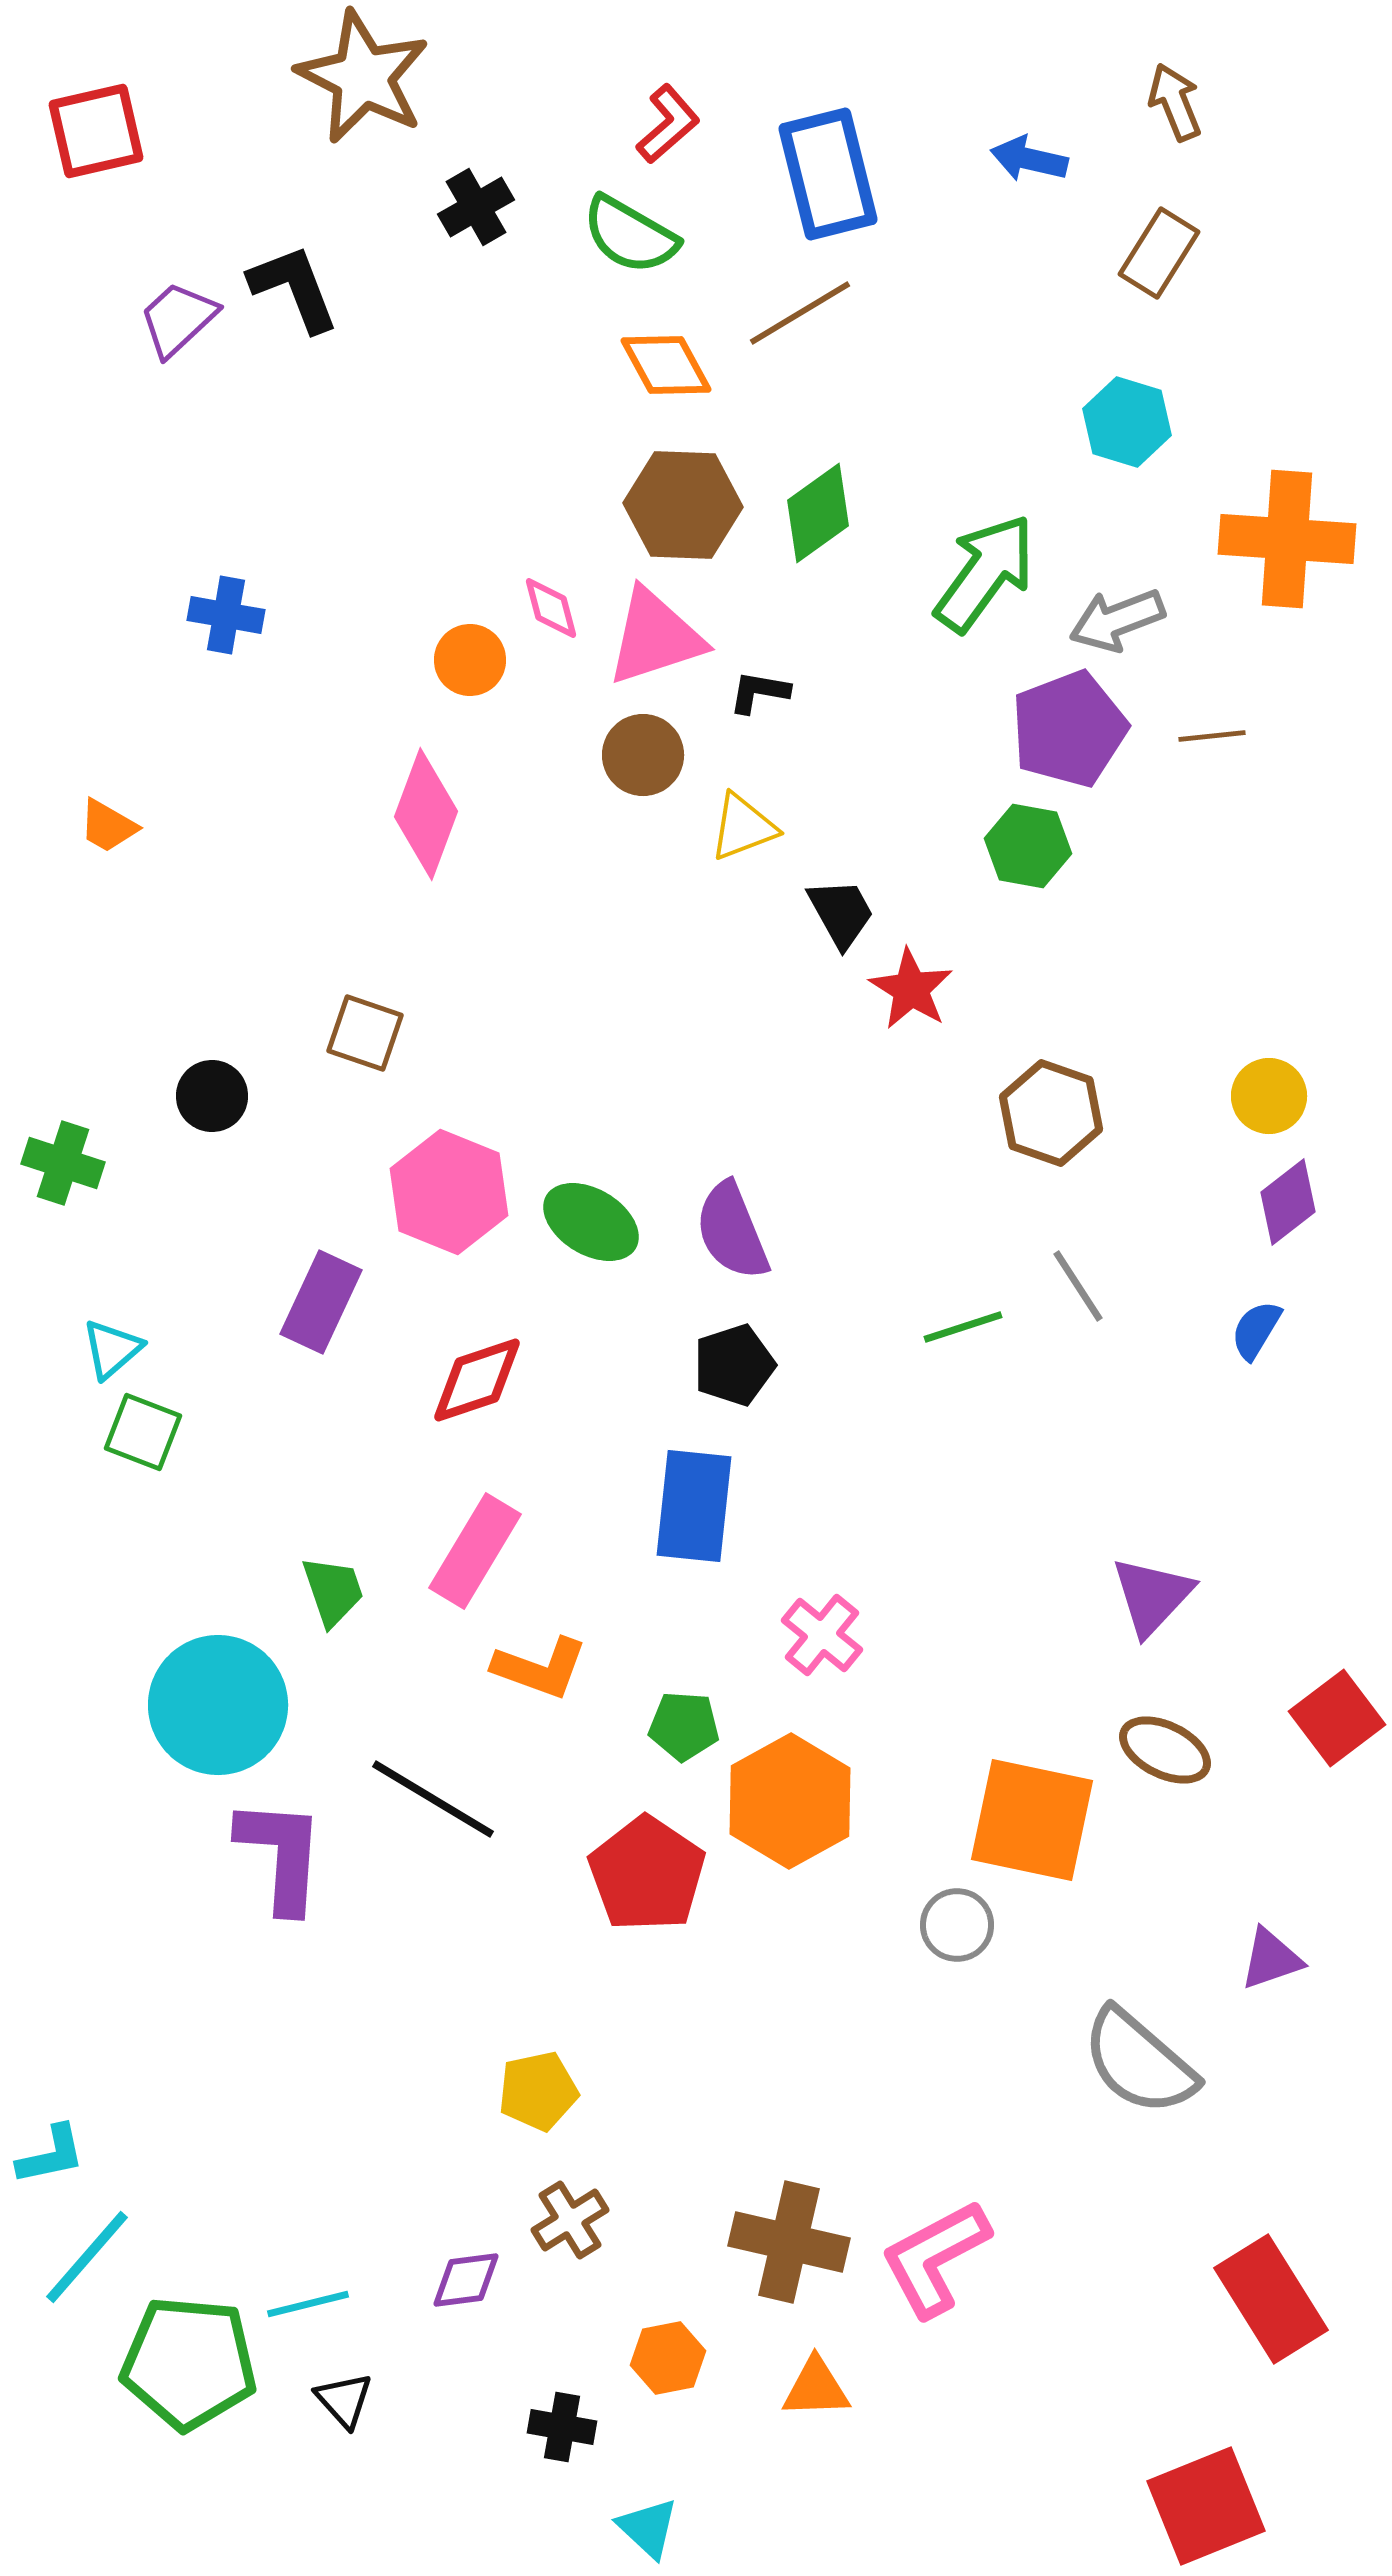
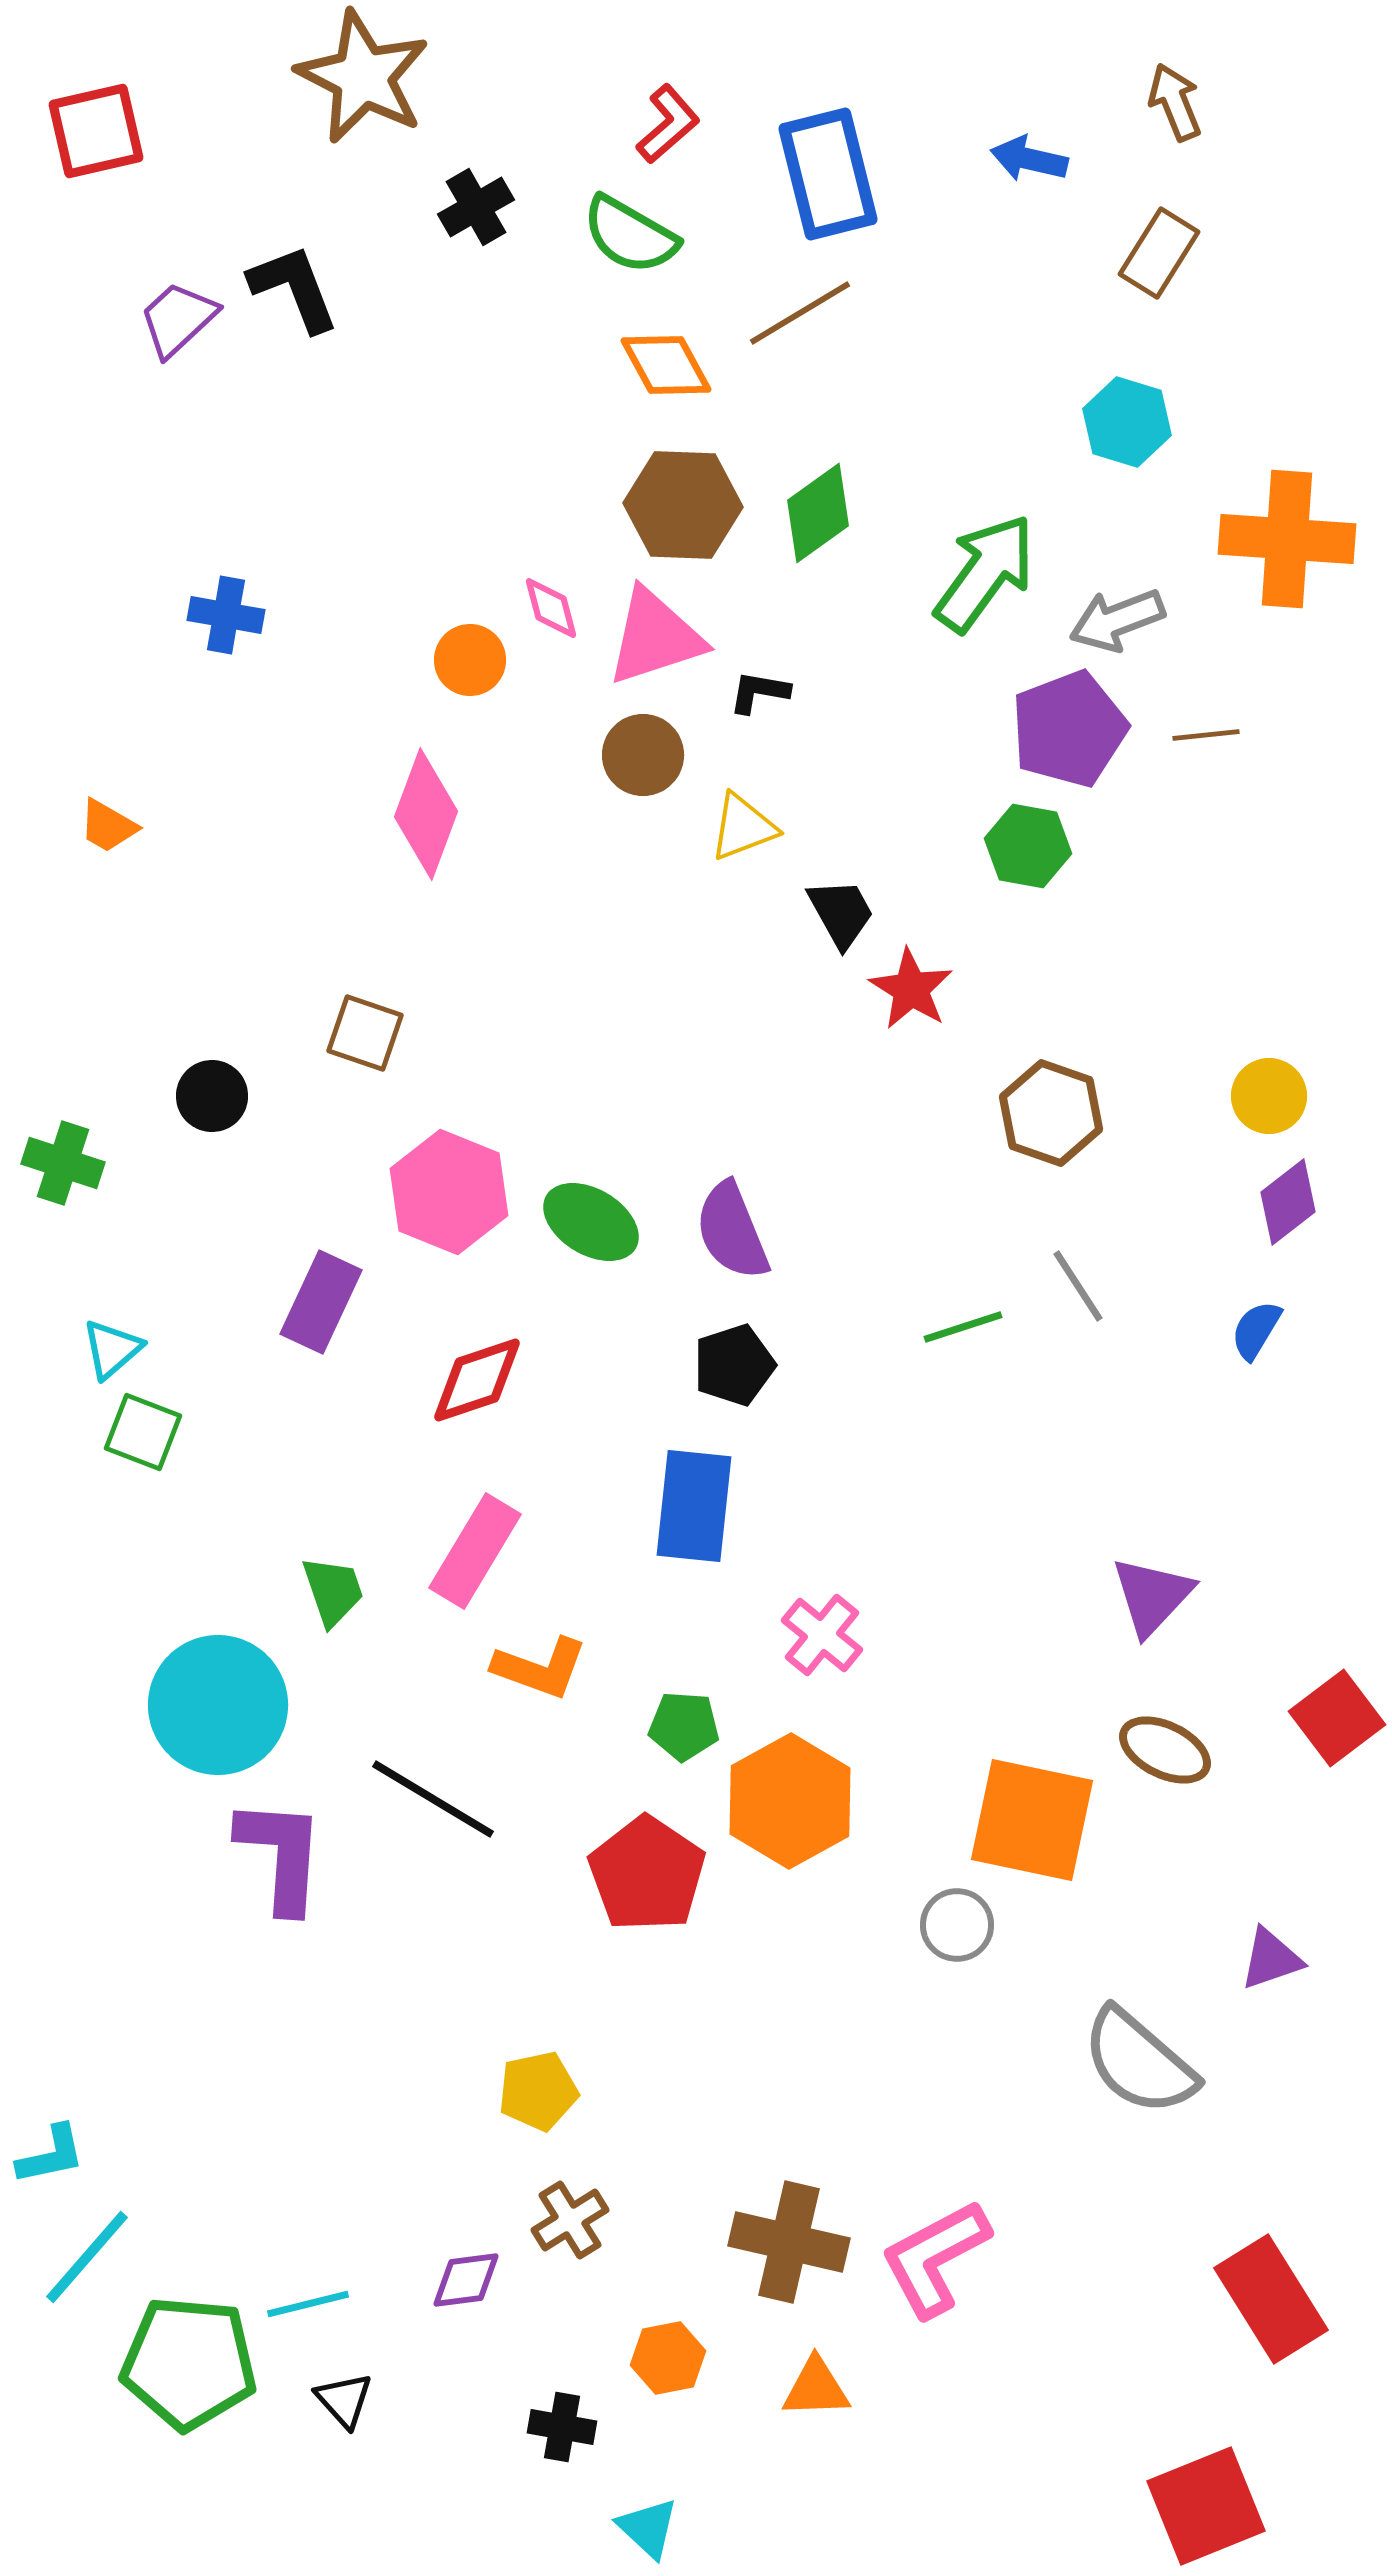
brown line at (1212, 736): moved 6 px left, 1 px up
